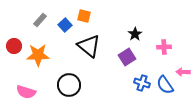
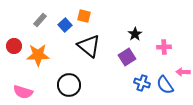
pink semicircle: moved 3 px left
